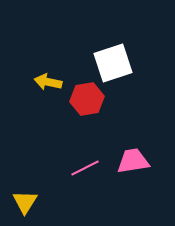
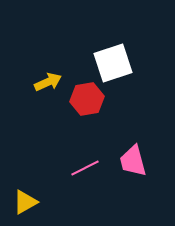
yellow arrow: rotated 144 degrees clockwise
pink trapezoid: rotated 96 degrees counterclockwise
yellow triangle: rotated 28 degrees clockwise
